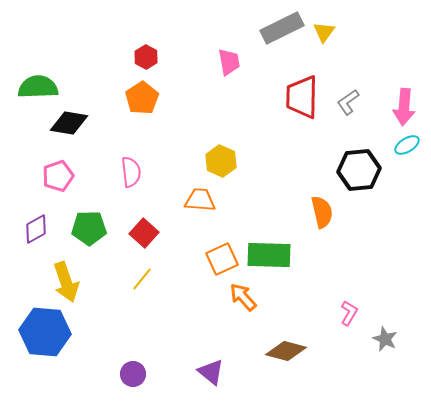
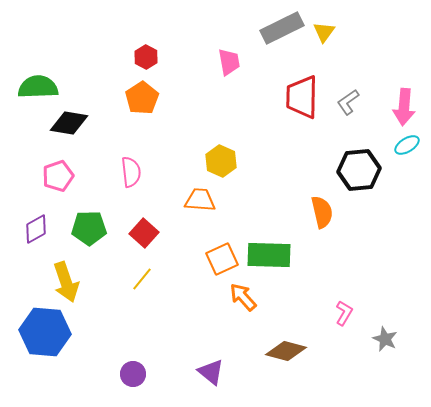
pink L-shape: moved 5 px left
